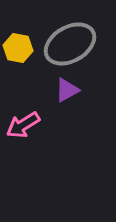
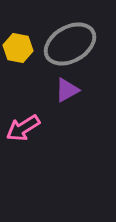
pink arrow: moved 3 px down
